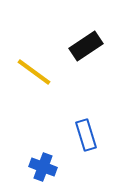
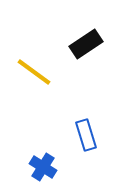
black rectangle: moved 2 px up
blue cross: rotated 12 degrees clockwise
